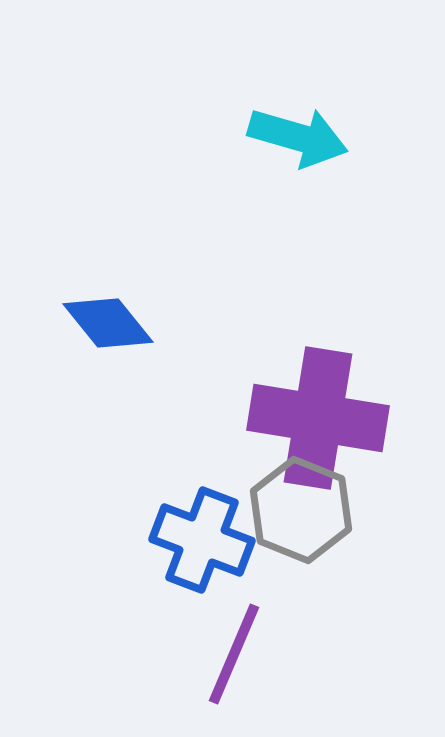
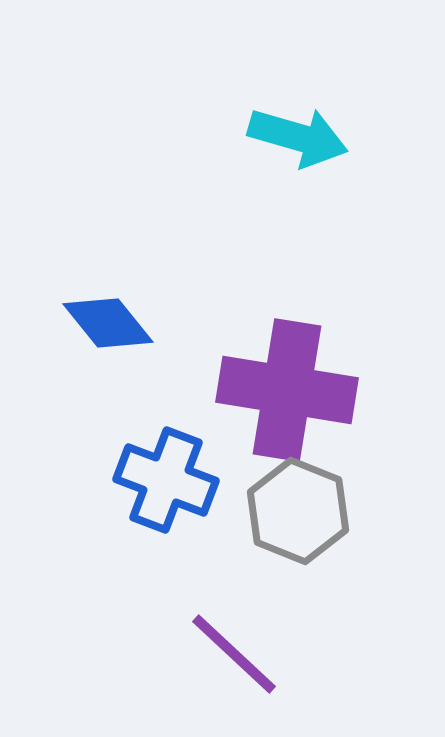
purple cross: moved 31 px left, 28 px up
gray hexagon: moved 3 px left, 1 px down
blue cross: moved 36 px left, 60 px up
purple line: rotated 70 degrees counterclockwise
